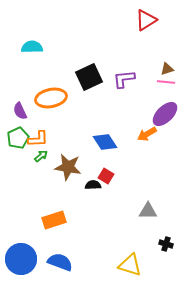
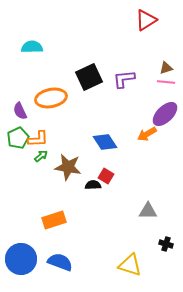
brown triangle: moved 1 px left, 1 px up
